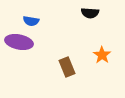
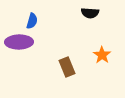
blue semicircle: moved 1 px right; rotated 84 degrees counterclockwise
purple ellipse: rotated 12 degrees counterclockwise
